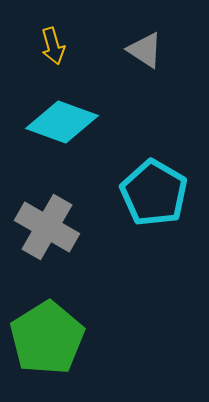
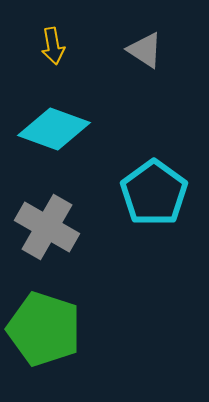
yellow arrow: rotated 6 degrees clockwise
cyan diamond: moved 8 px left, 7 px down
cyan pentagon: rotated 6 degrees clockwise
green pentagon: moved 3 px left, 9 px up; rotated 22 degrees counterclockwise
